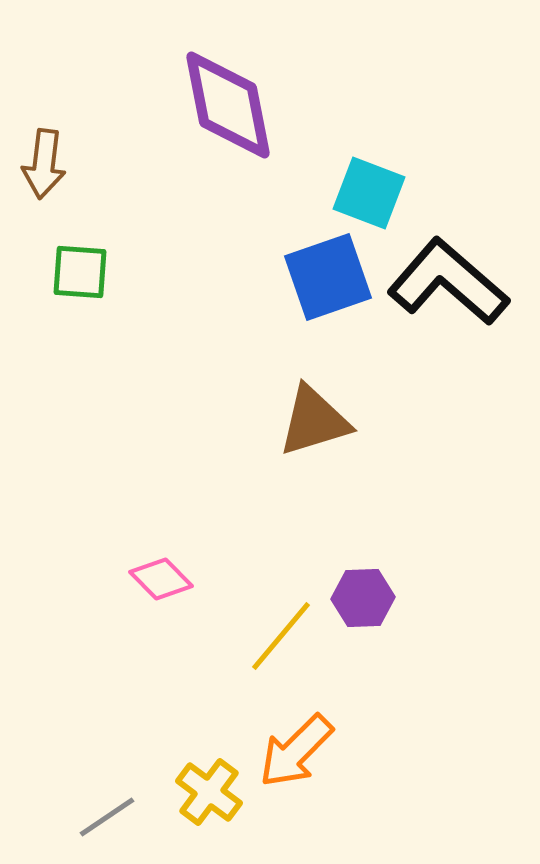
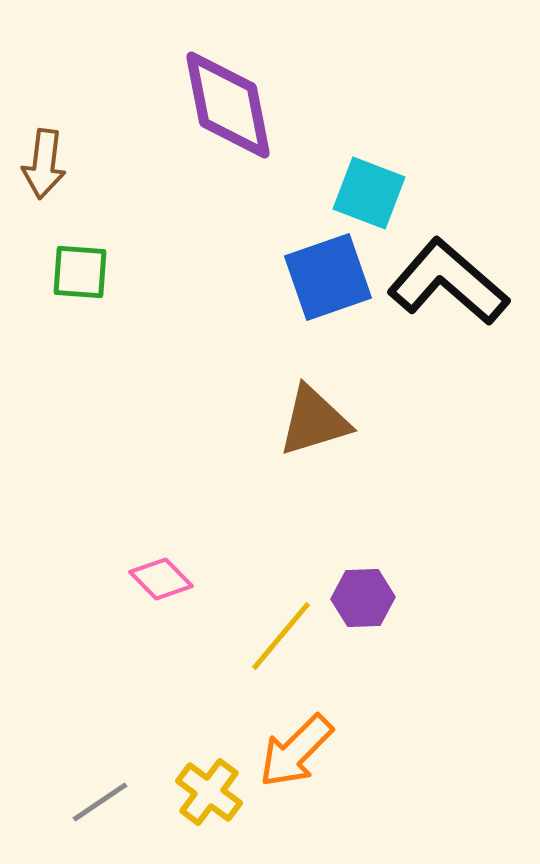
gray line: moved 7 px left, 15 px up
